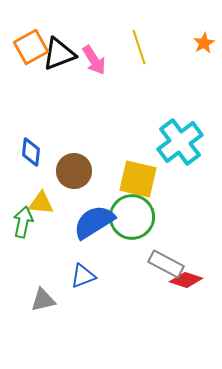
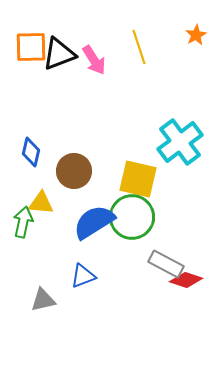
orange star: moved 8 px left, 8 px up
orange square: rotated 28 degrees clockwise
blue diamond: rotated 8 degrees clockwise
